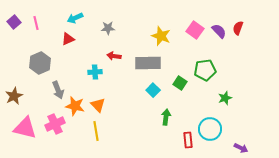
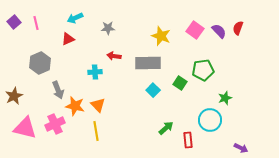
green pentagon: moved 2 px left
green arrow: moved 11 px down; rotated 42 degrees clockwise
cyan circle: moved 9 px up
